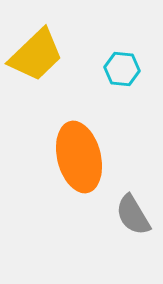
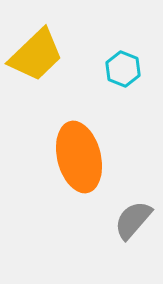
cyan hexagon: moved 1 px right; rotated 16 degrees clockwise
gray semicircle: moved 5 px down; rotated 72 degrees clockwise
